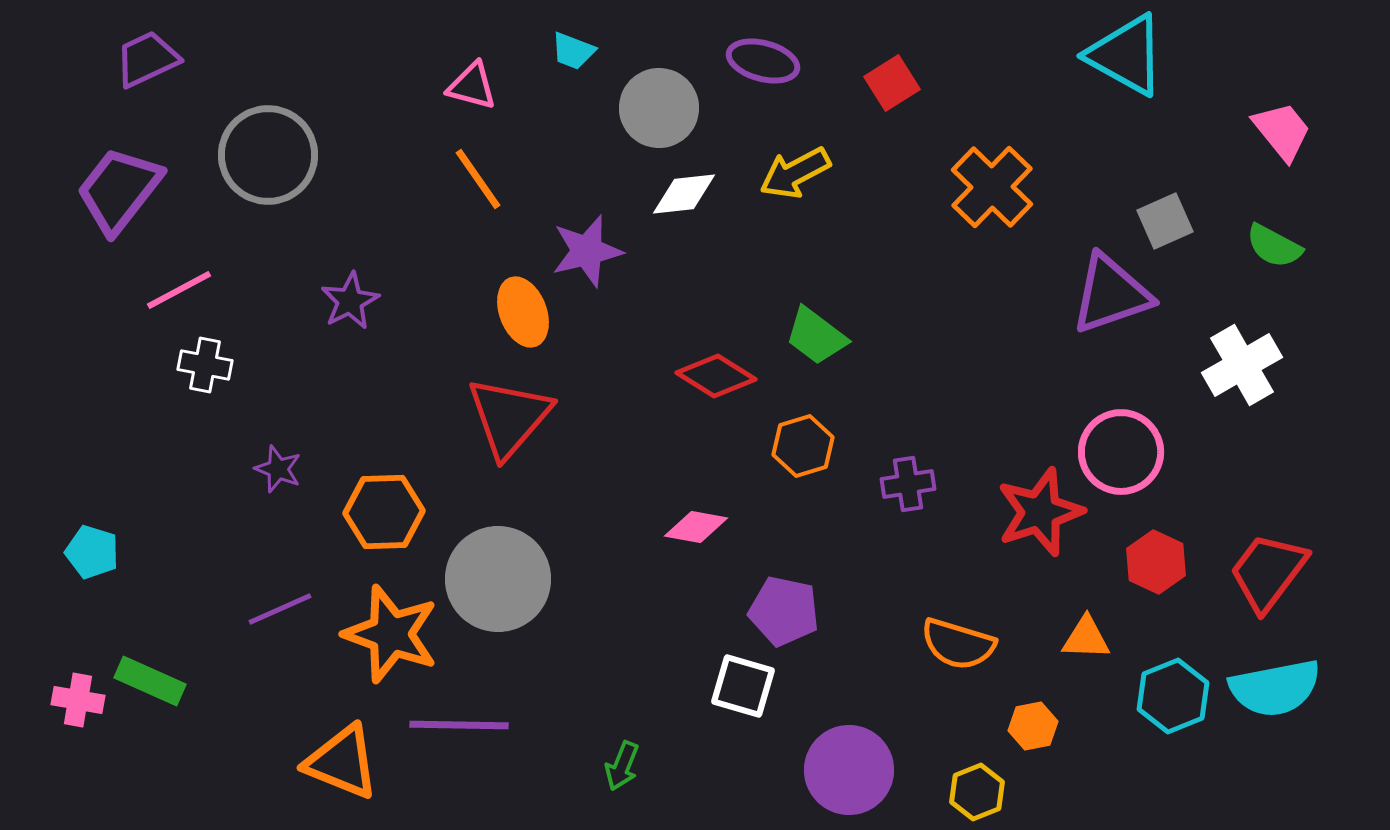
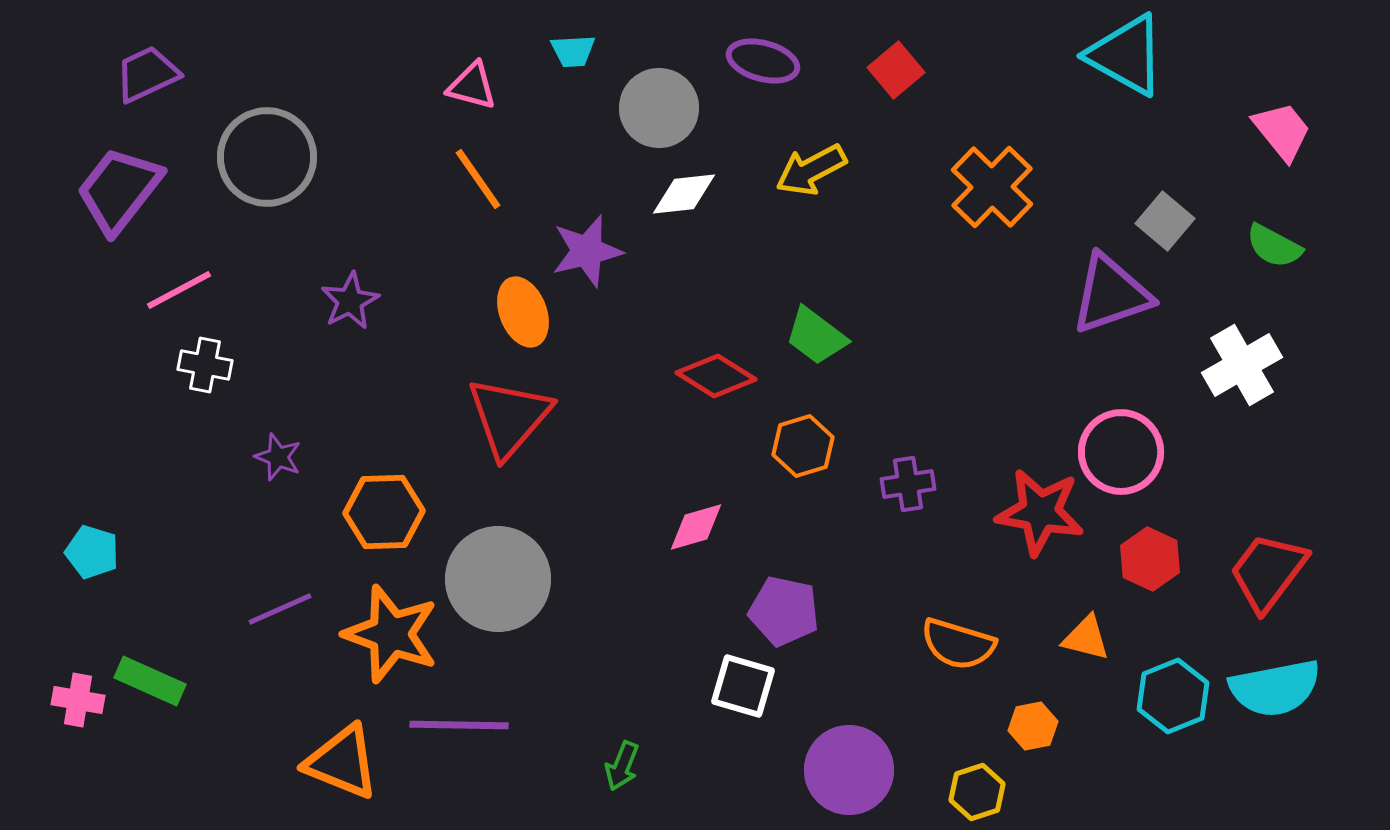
cyan trapezoid at (573, 51): rotated 24 degrees counterclockwise
purple trapezoid at (147, 59): moved 15 px down
red square at (892, 83): moved 4 px right, 13 px up; rotated 8 degrees counterclockwise
gray circle at (268, 155): moved 1 px left, 2 px down
yellow arrow at (795, 173): moved 16 px right, 3 px up
gray square at (1165, 221): rotated 26 degrees counterclockwise
purple star at (278, 469): moved 12 px up
red star at (1040, 512): rotated 28 degrees clockwise
pink diamond at (696, 527): rotated 26 degrees counterclockwise
red hexagon at (1156, 562): moved 6 px left, 3 px up
orange triangle at (1086, 638): rotated 12 degrees clockwise
yellow hexagon at (977, 792): rotated 4 degrees clockwise
